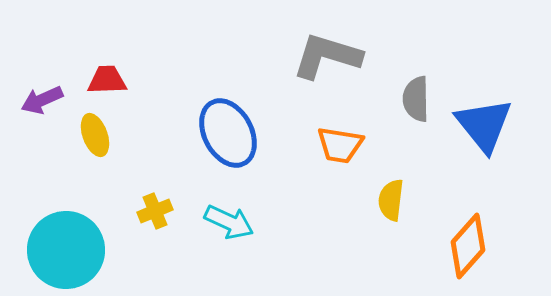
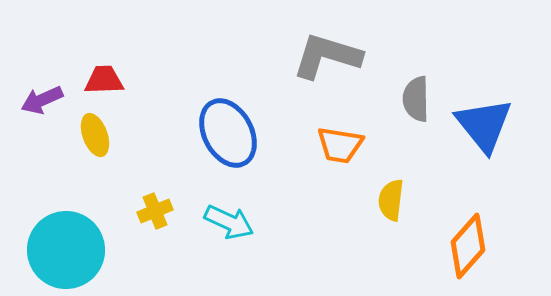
red trapezoid: moved 3 px left
